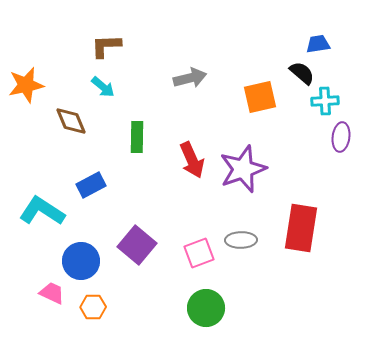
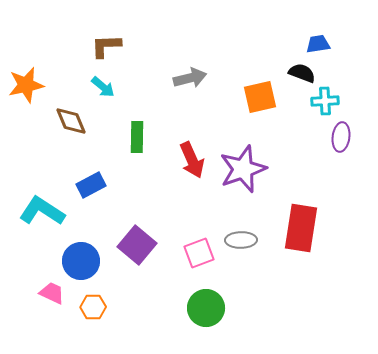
black semicircle: rotated 20 degrees counterclockwise
